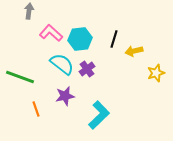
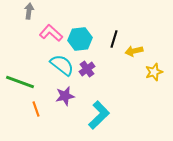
cyan semicircle: moved 1 px down
yellow star: moved 2 px left, 1 px up
green line: moved 5 px down
